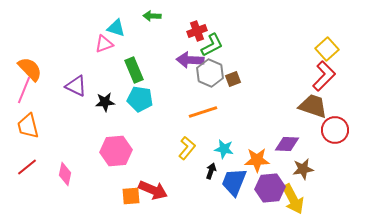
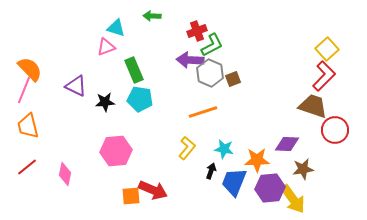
pink triangle: moved 2 px right, 3 px down
yellow arrow: rotated 8 degrees counterclockwise
